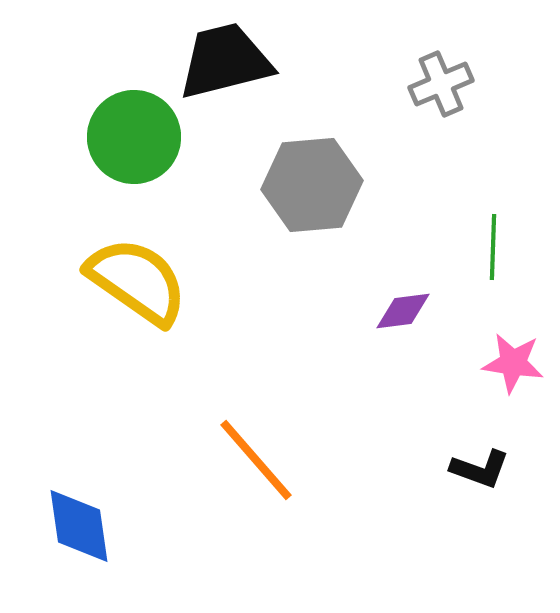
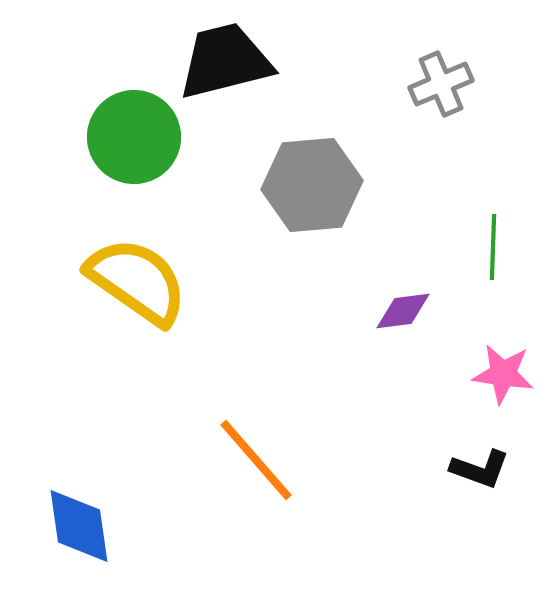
pink star: moved 10 px left, 11 px down
